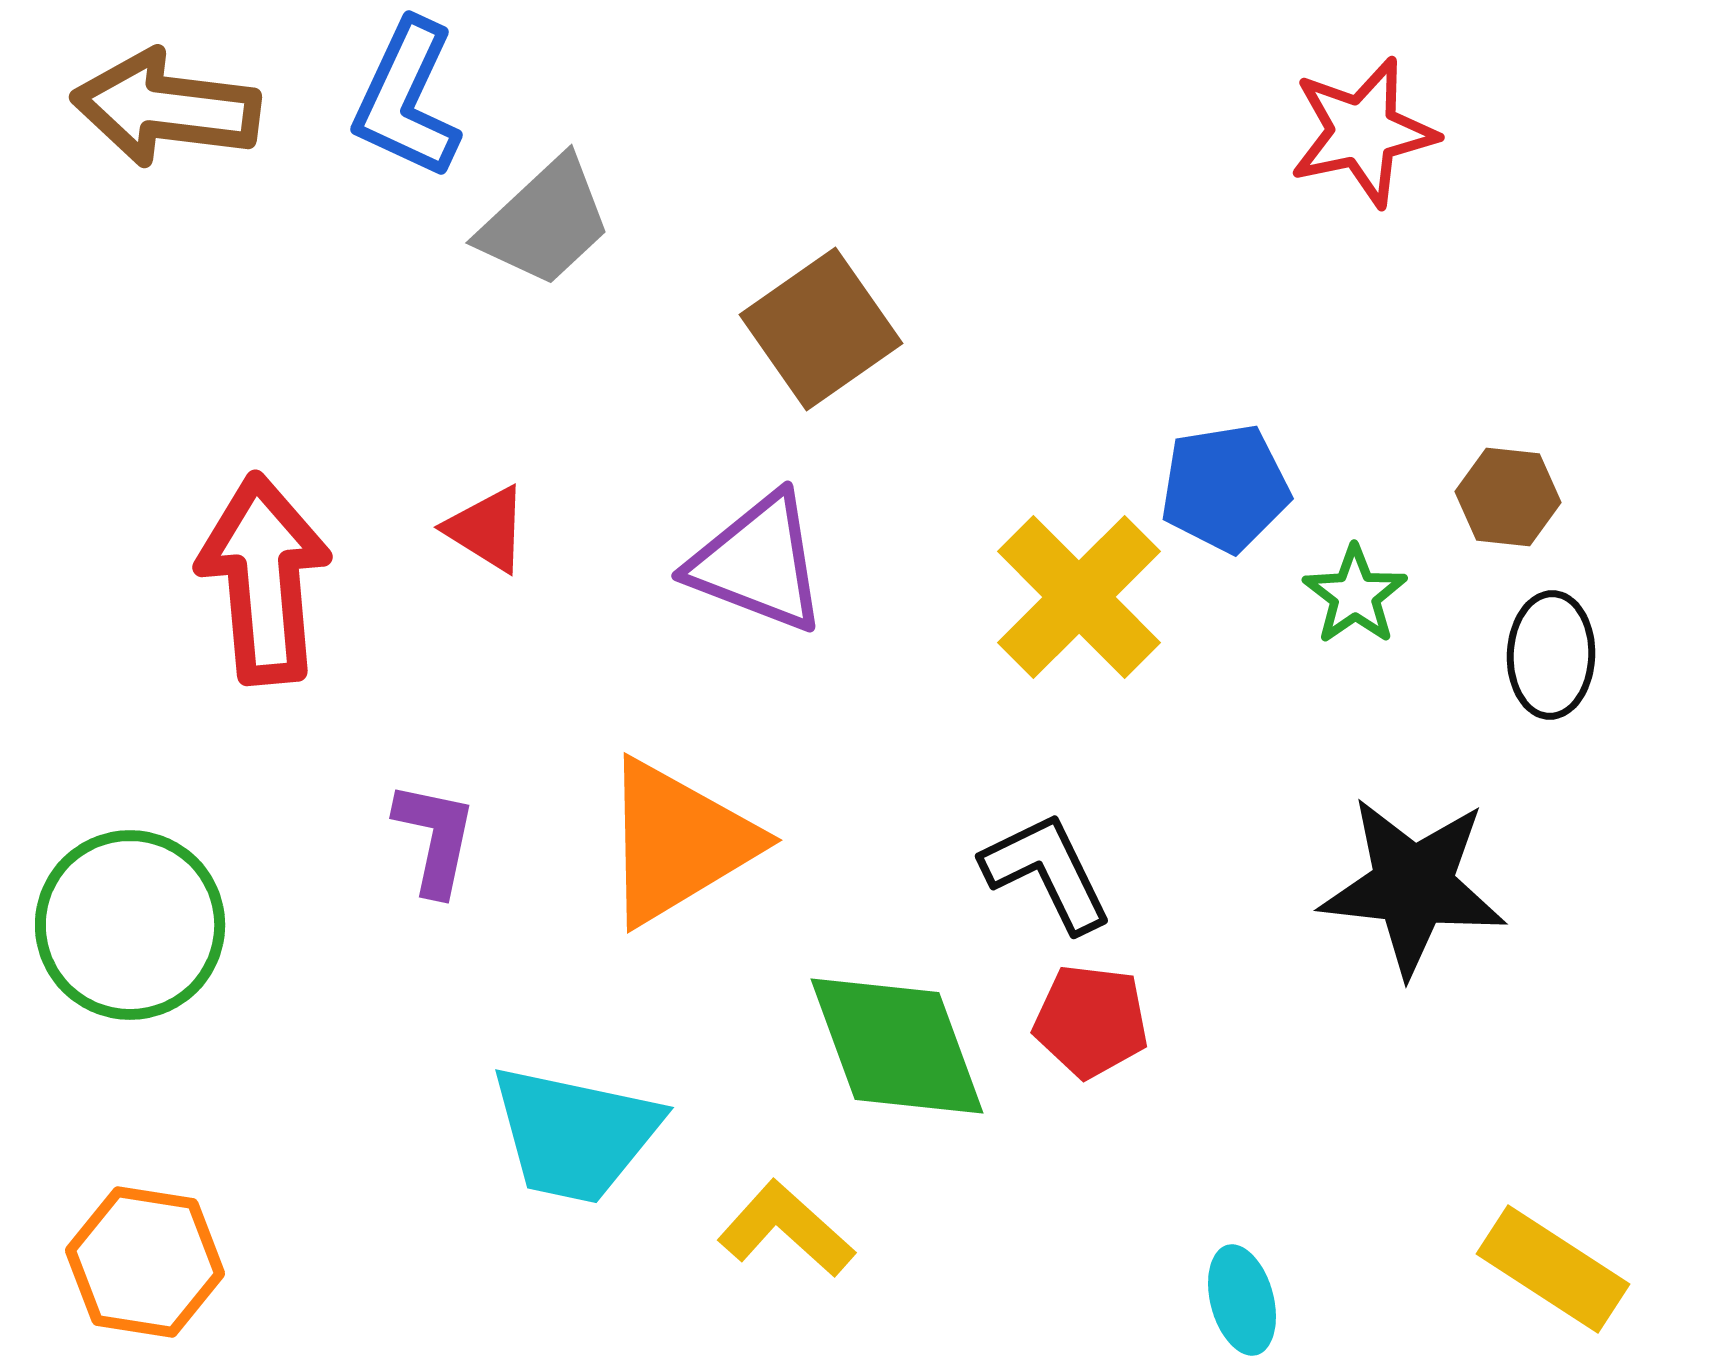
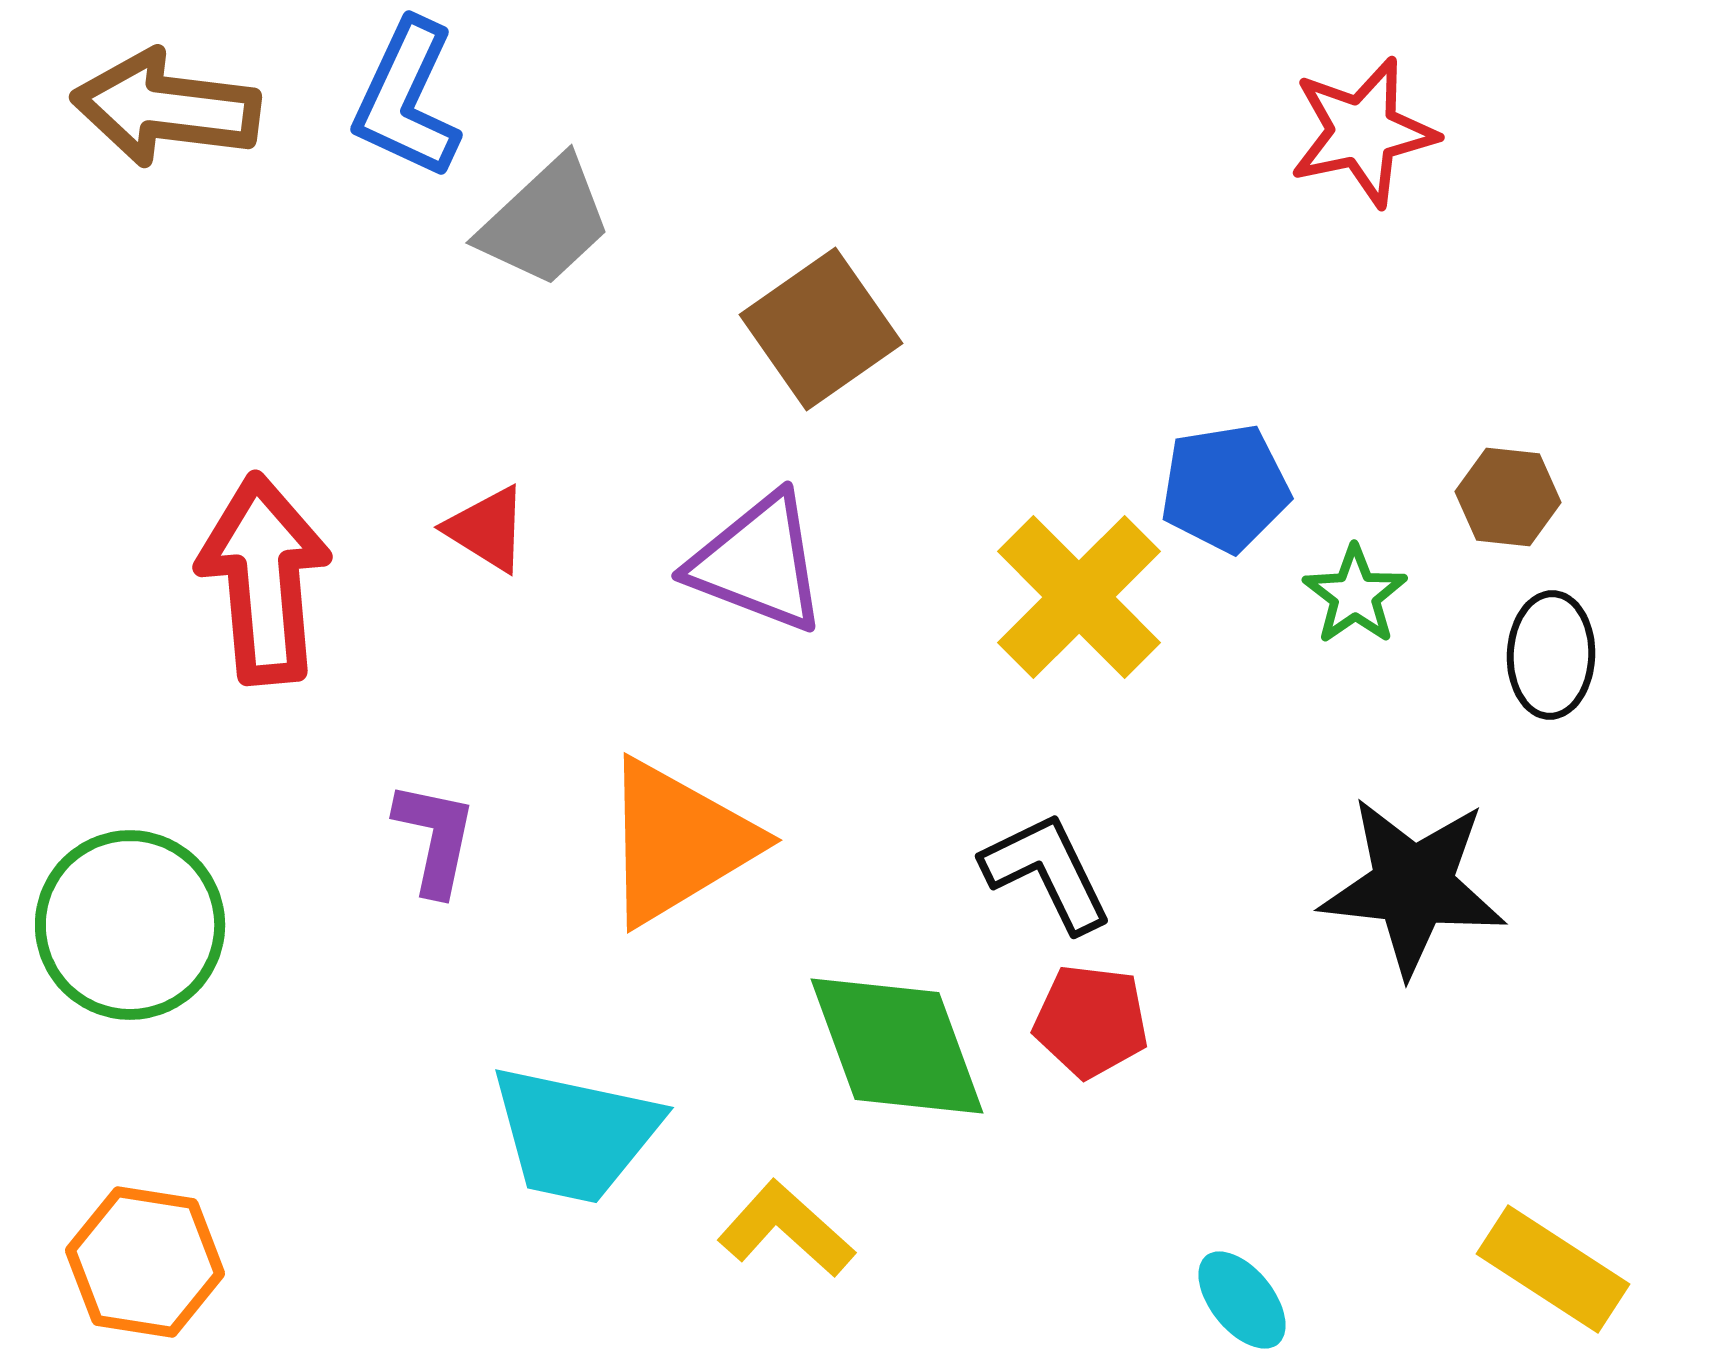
cyan ellipse: rotated 24 degrees counterclockwise
